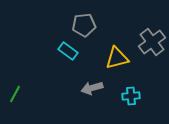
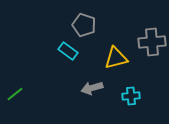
gray pentagon: rotated 25 degrees clockwise
gray cross: rotated 32 degrees clockwise
yellow triangle: moved 1 px left
green line: rotated 24 degrees clockwise
